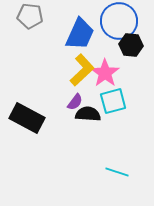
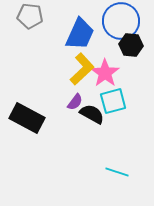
blue circle: moved 2 px right
yellow L-shape: moved 1 px up
black semicircle: moved 4 px right; rotated 25 degrees clockwise
